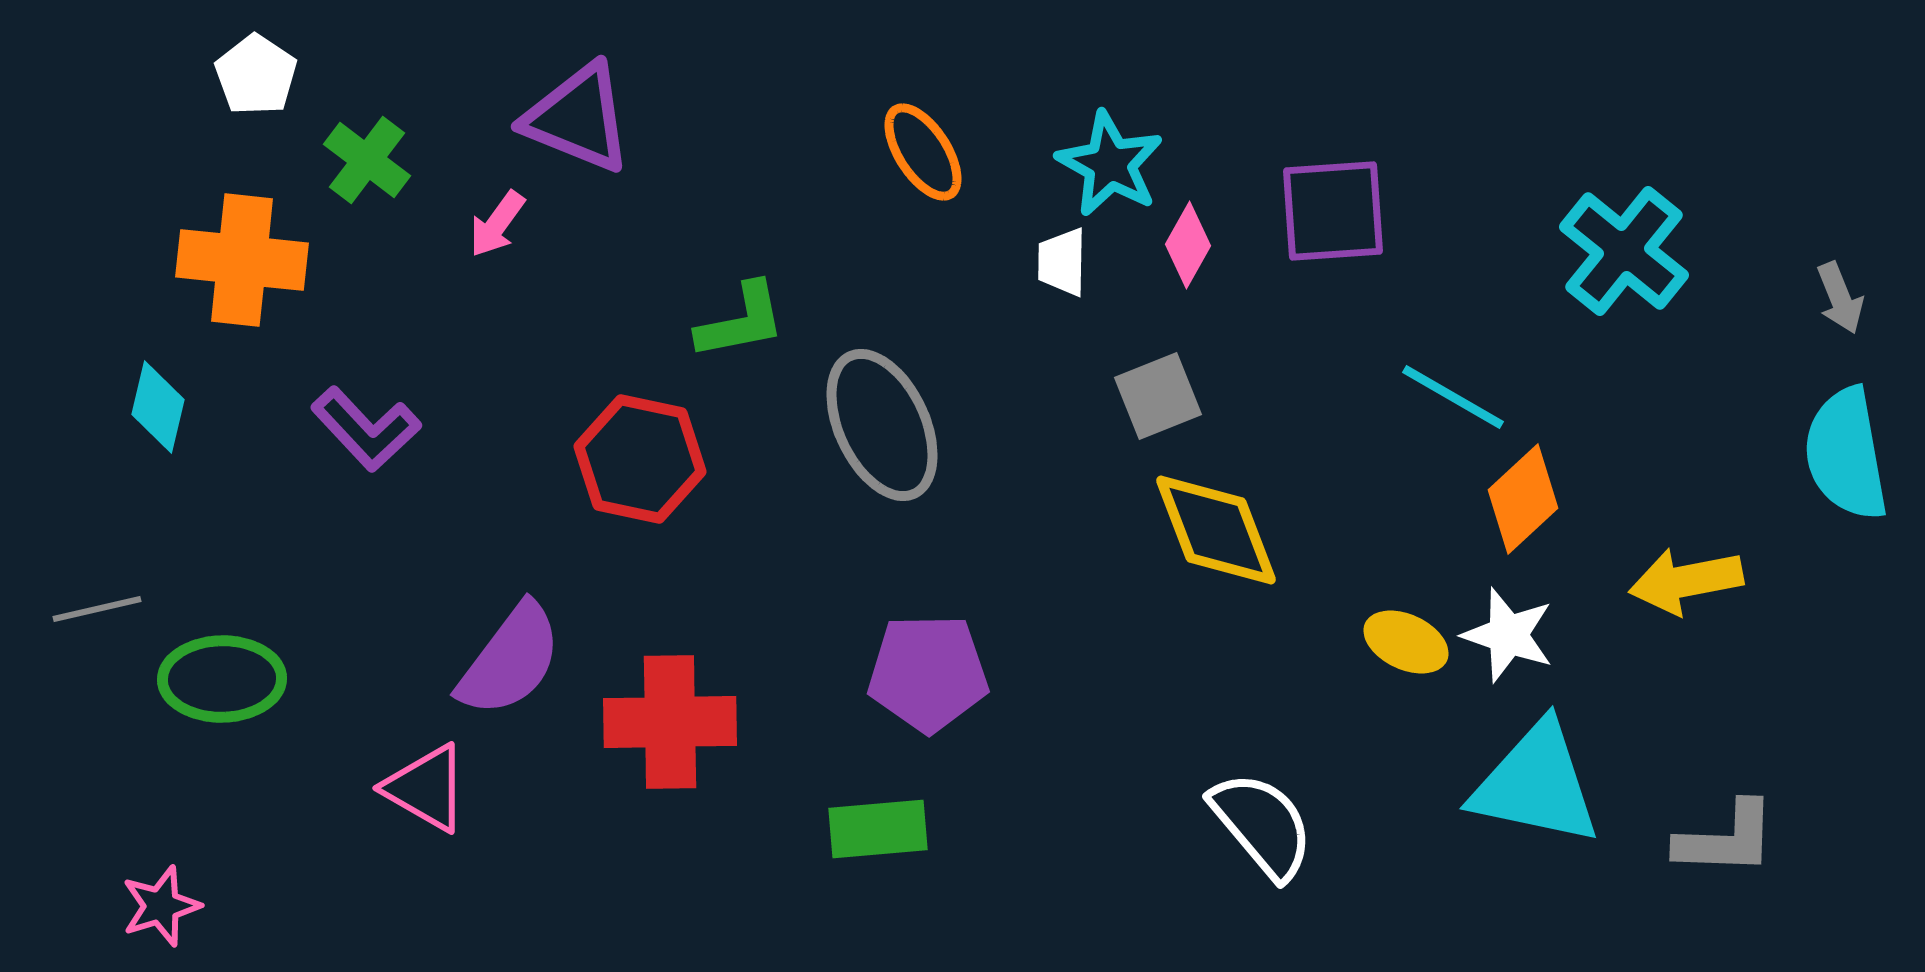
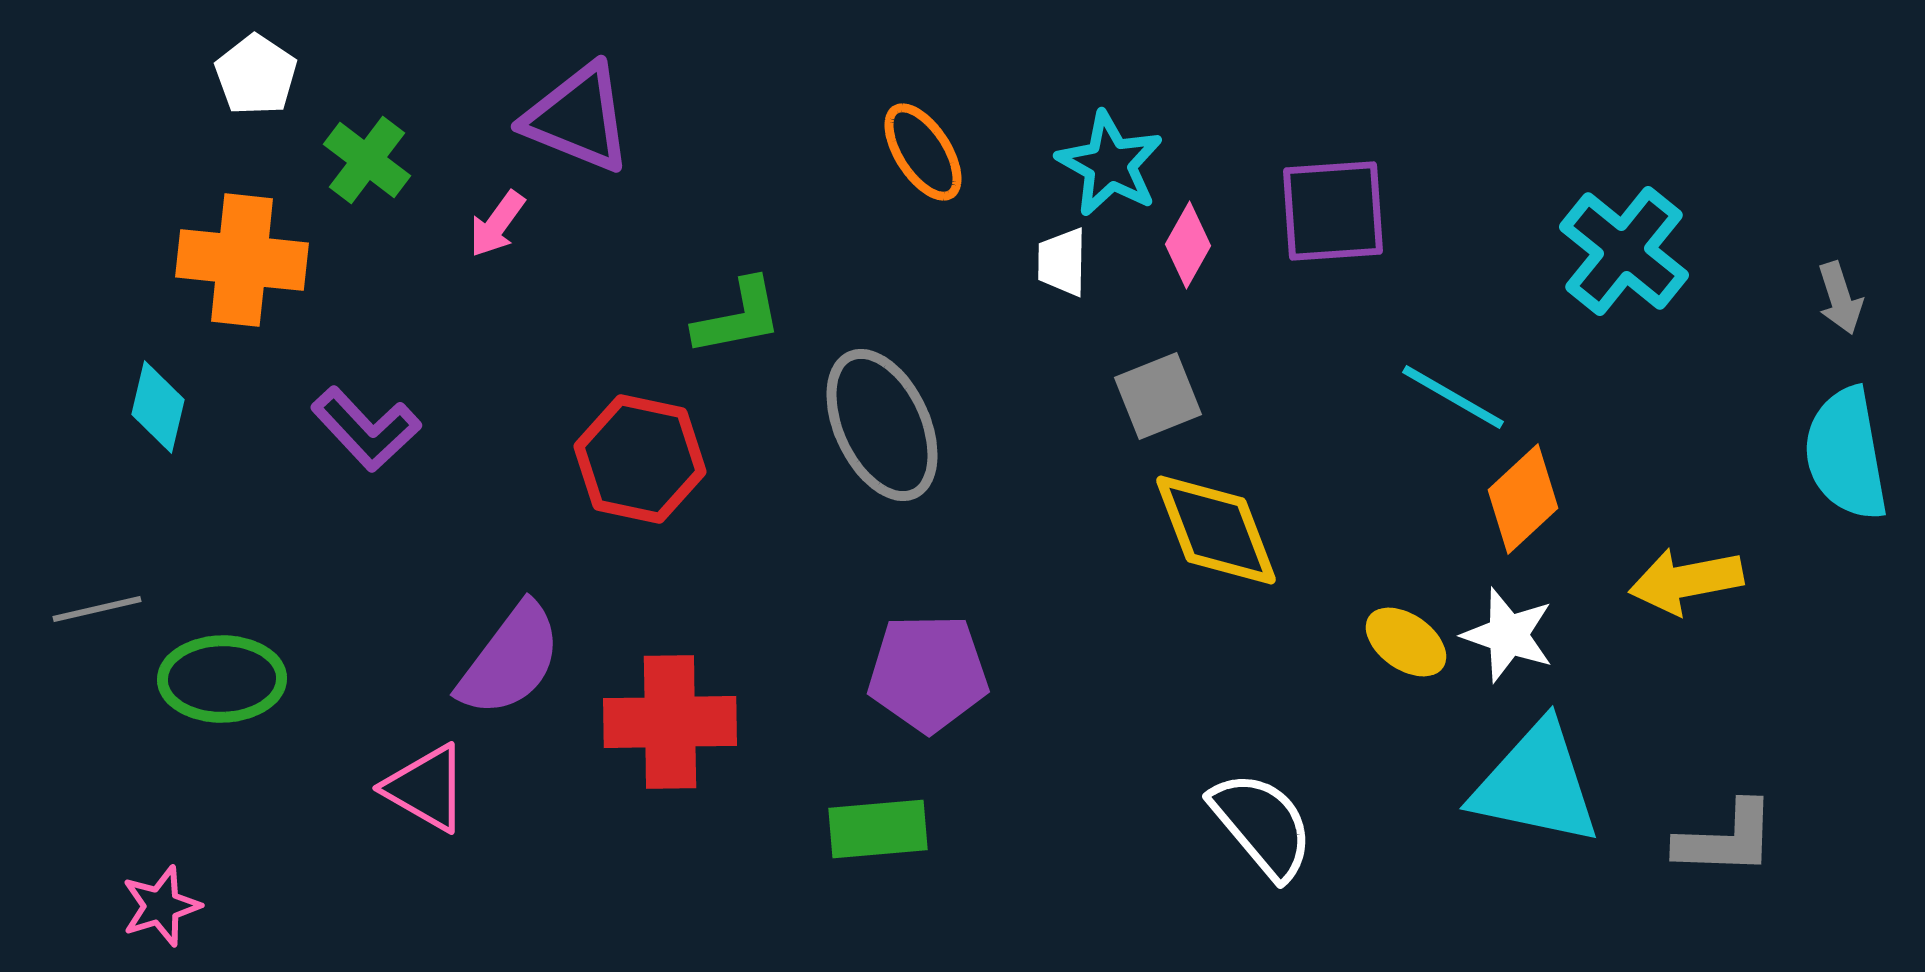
gray arrow: rotated 4 degrees clockwise
green L-shape: moved 3 px left, 4 px up
yellow ellipse: rotated 10 degrees clockwise
